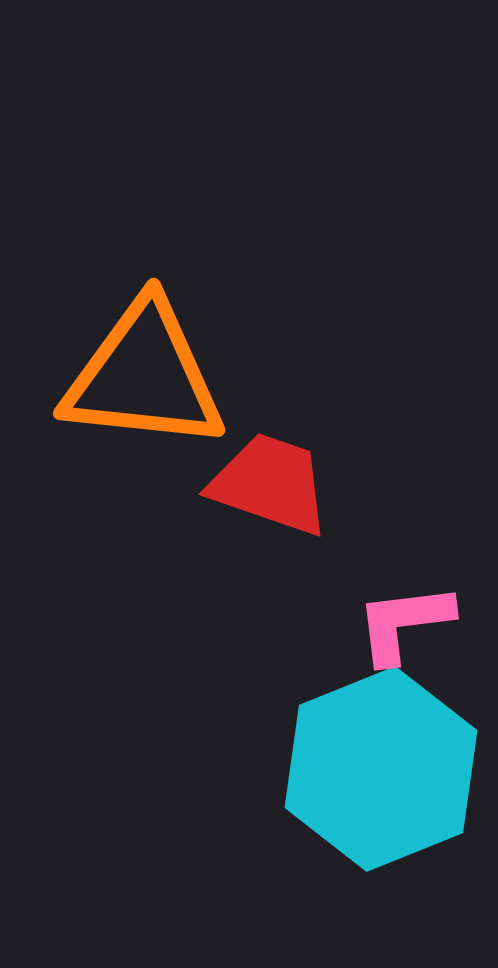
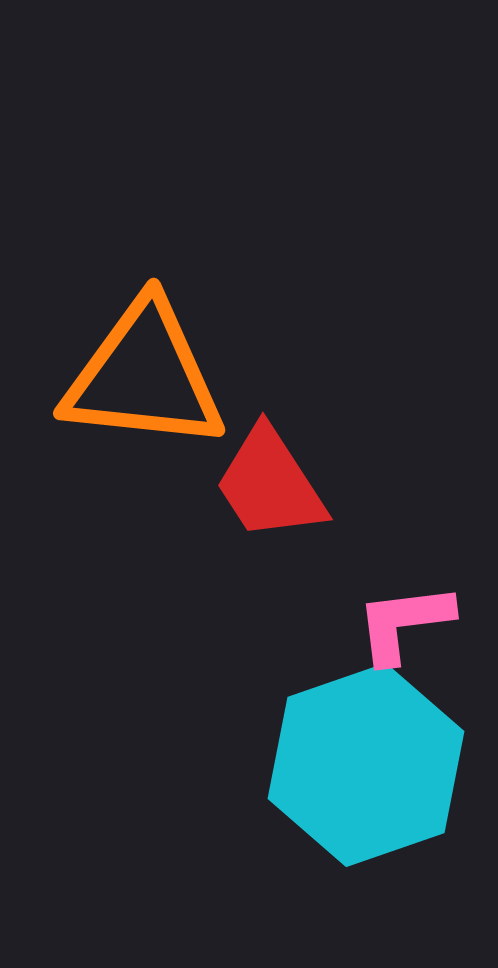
red trapezoid: rotated 142 degrees counterclockwise
cyan hexagon: moved 15 px left, 4 px up; rotated 3 degrees clockwise
